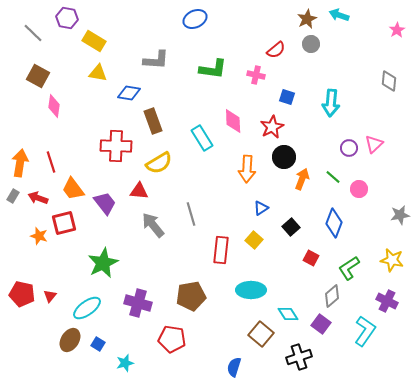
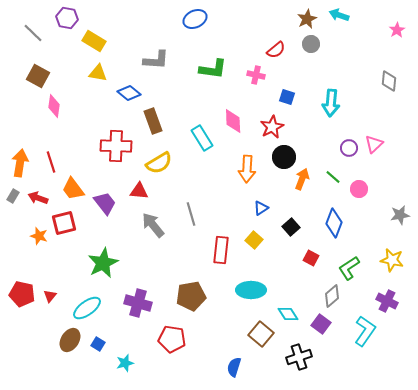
blue diamond at (129, 93): rotated 30 degrees clockwise
